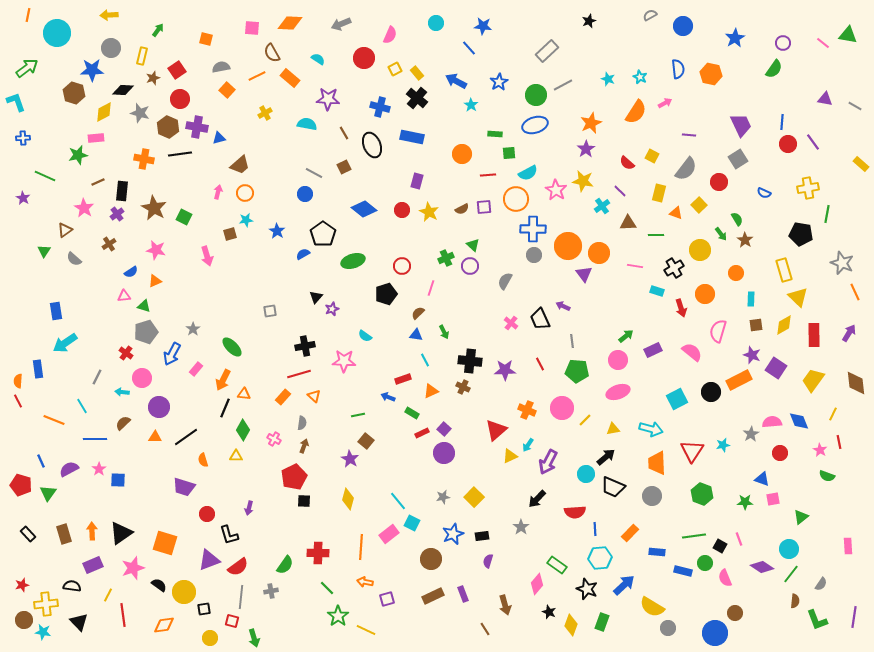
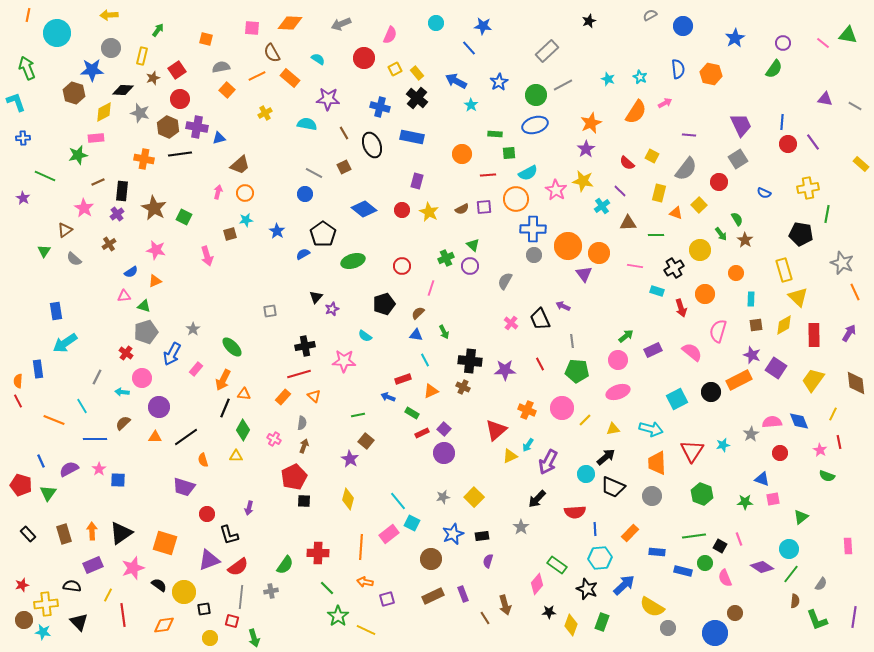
green arrow at (27, 68): rotated 75 degrees counterclockwise
black pentagon at (386, 294): moved 2 px left, 10 px down
black star at (549, 612): rotated 24 degrees counterclockwise
brown line at (485, 629): moved 11 px up
